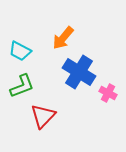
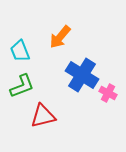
orange arrow: moved 3 px left, 1 px up
cyan trapezoid: rotated 40 degrees clockwise
blue cross: moved 3 px right, 3 px down
red triangle: rotated 32 degrees clockwise
